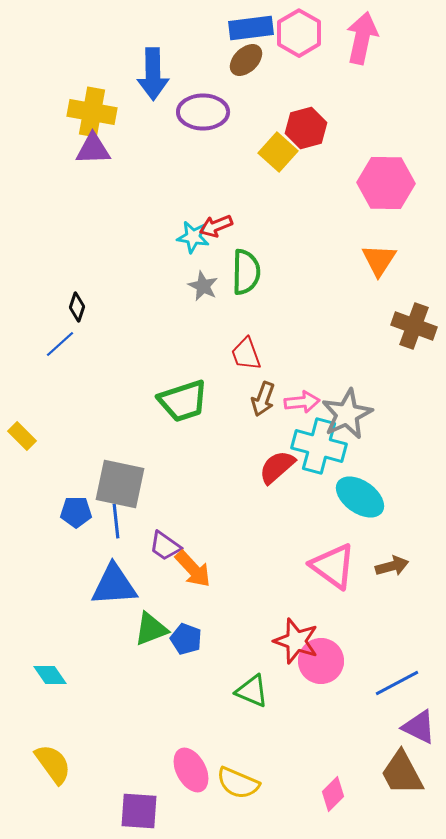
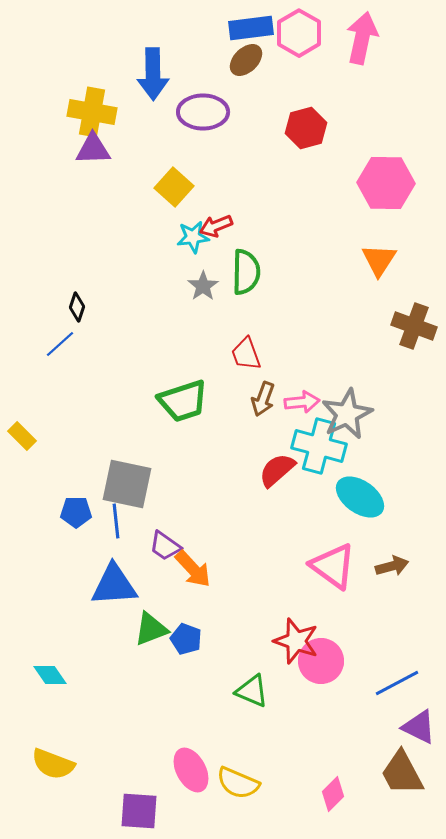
yellow square at (278, 152): moved 104 px left, 35 px down
cyan star at (193, 237): rotated 16 degrees counterclockwise
gray star at (203, 286): rotated 12 degrees clockwise
red semicircle at (277, 467): moved 3 px down
gray square at (120, 484): moved 7 px right
yellow semicircle at (53, 764): rotated 147 degrees clockwise
